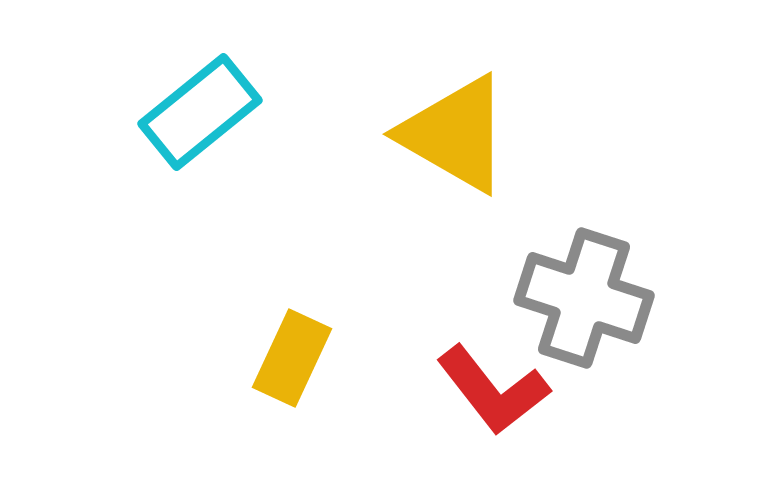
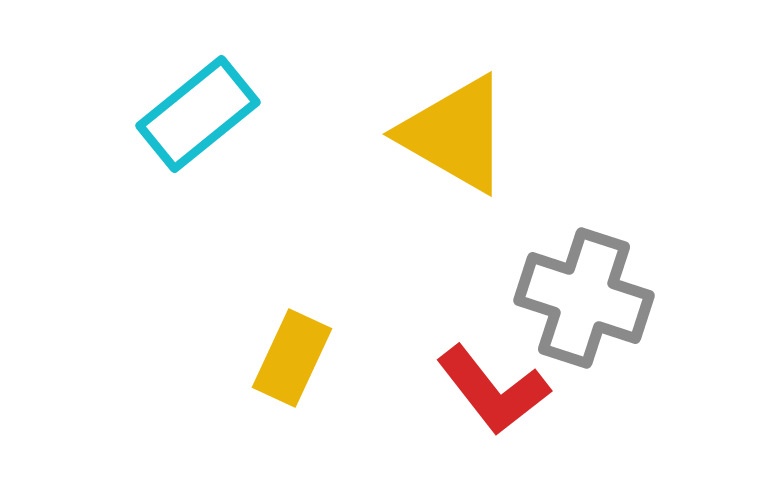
cyan rectangle: moved 2 px left, 2 px down
